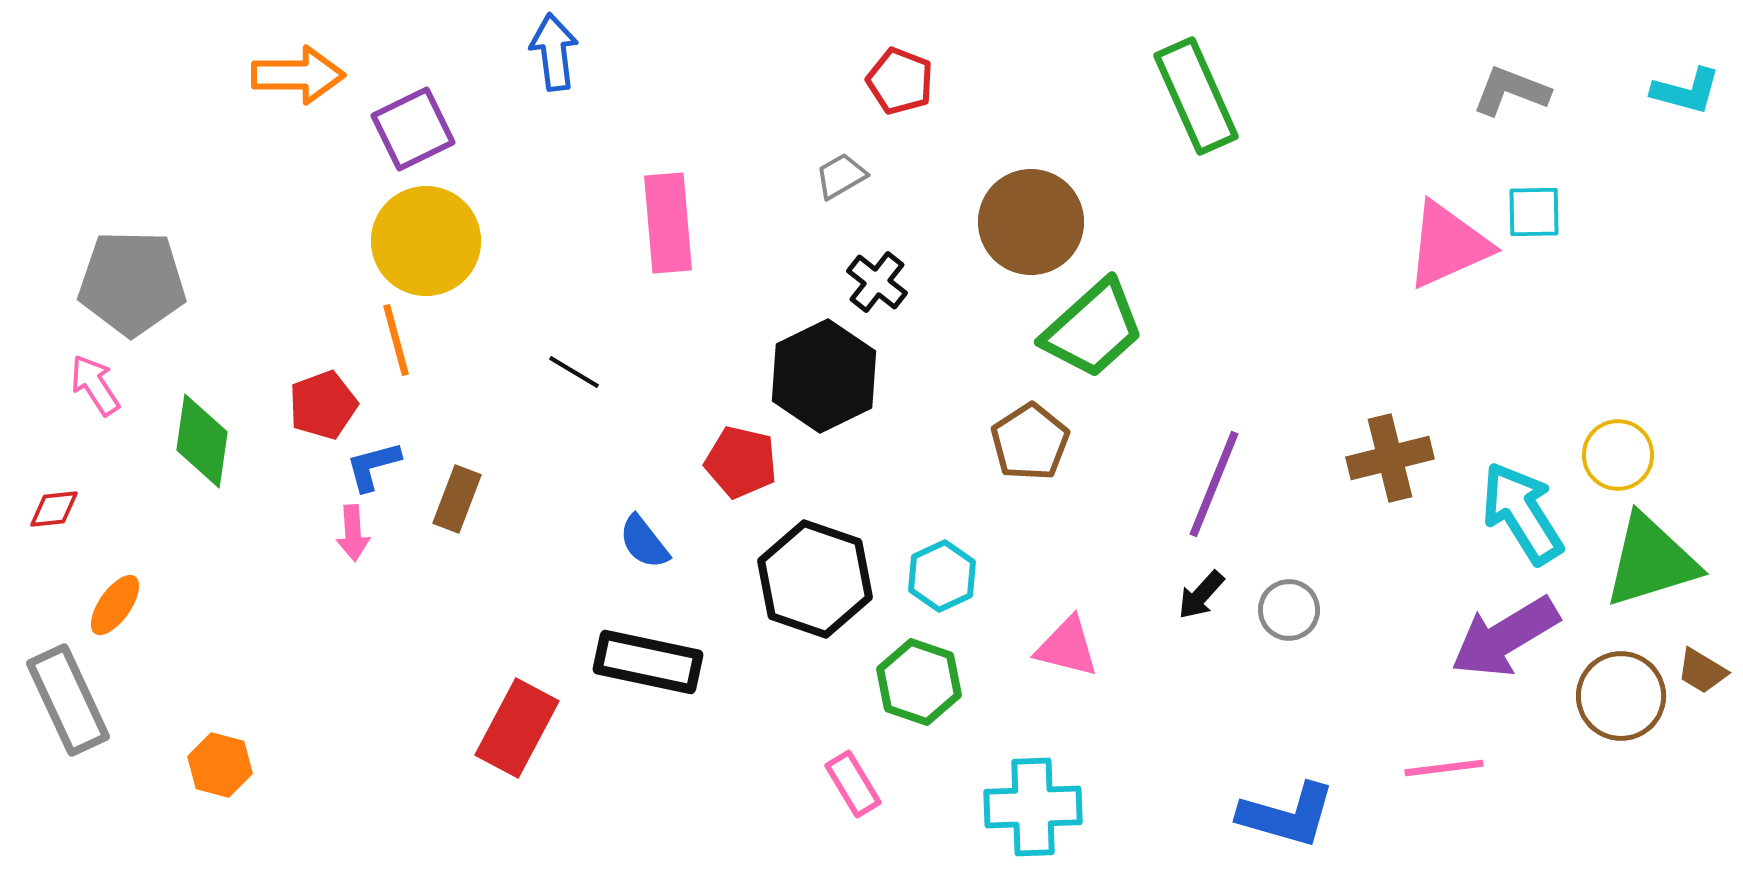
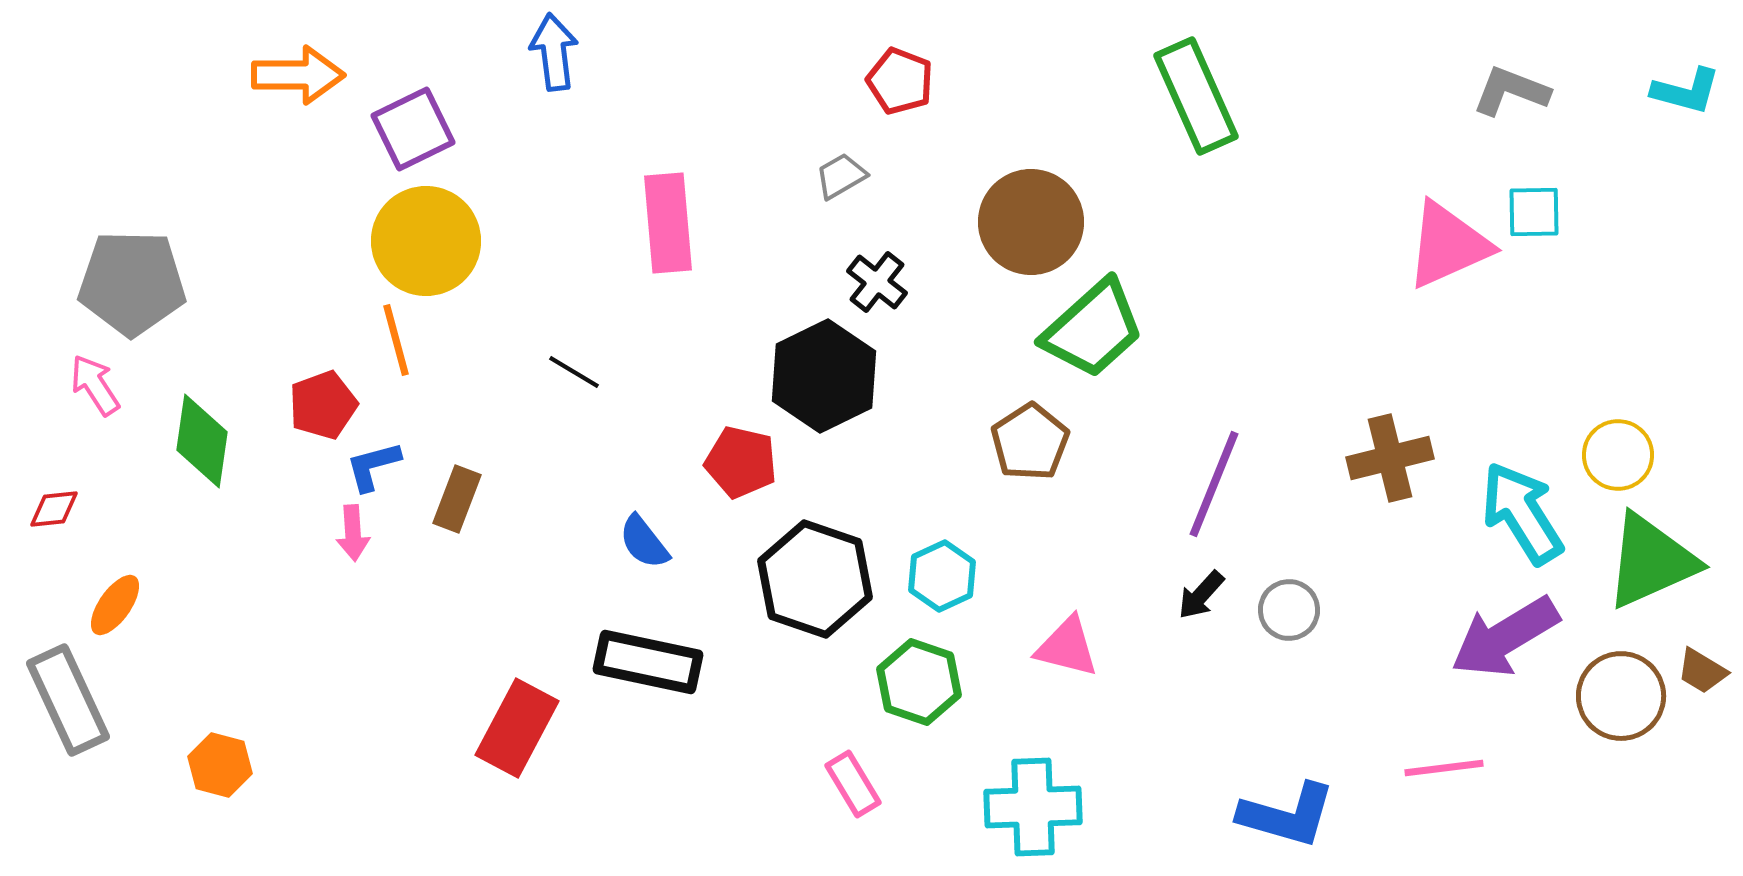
green triangle at (1651, 561): rotated 7 degrees counterclockwise
